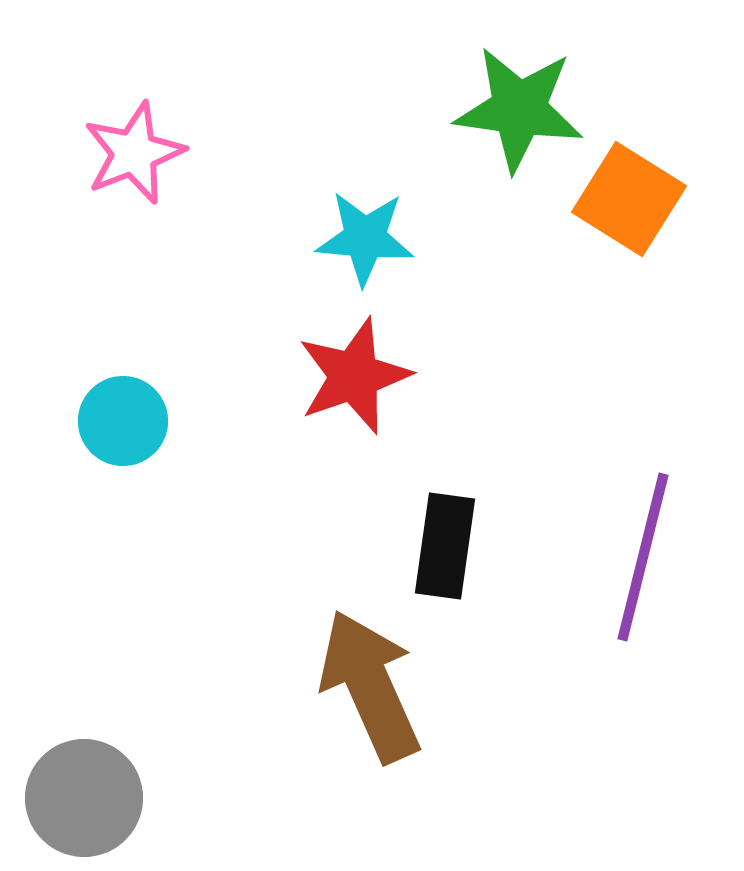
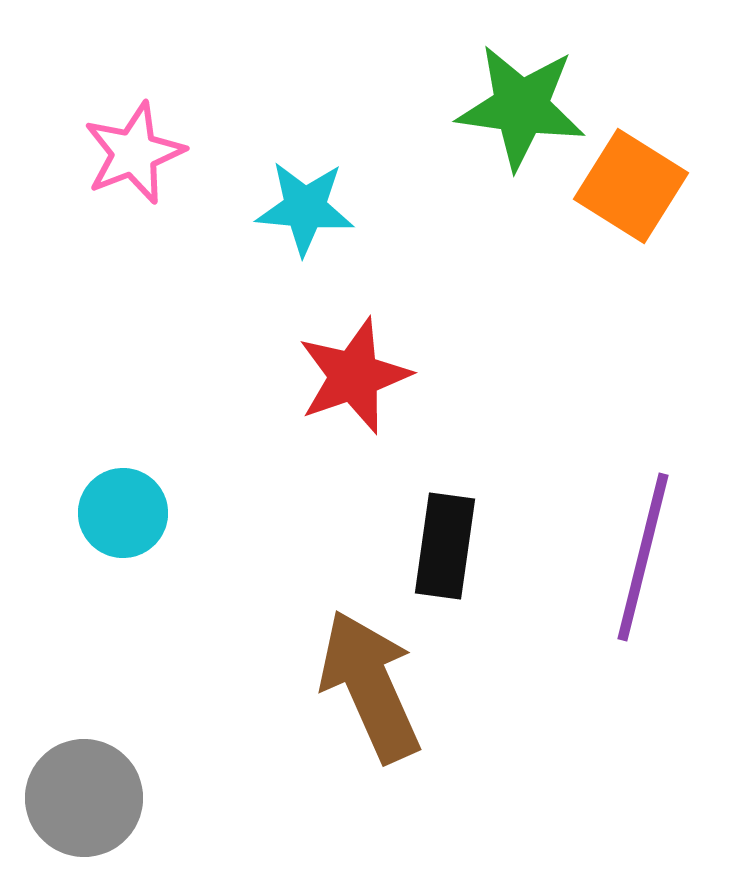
green star: moved 2 px right, 2 px up
orange square: moved 2 px right, 13 px up
cyan star: moved 60 px left, 30 px up
cyan circle: moved 92 px down
